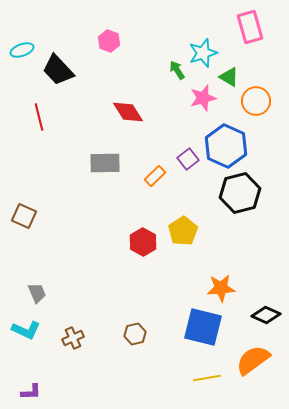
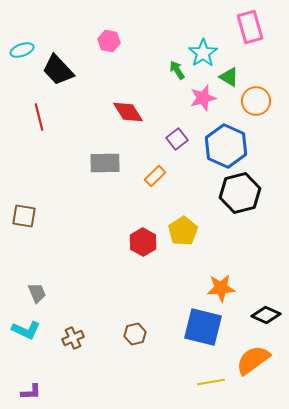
pink hexagon: rotated 10 degrees counterclockwise
cyan star: rotated 16 degrees counterclockwise
purple square: moved 11 px left, 20 px up
brown square: rotated 15 degrees counterclockwise
yellow line: moved 4 px right, 4 px down
